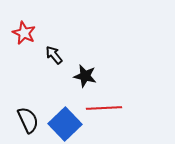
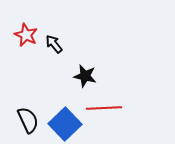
red star: moved 2 px right, 2 px down
black arrow: moved 11 px up
